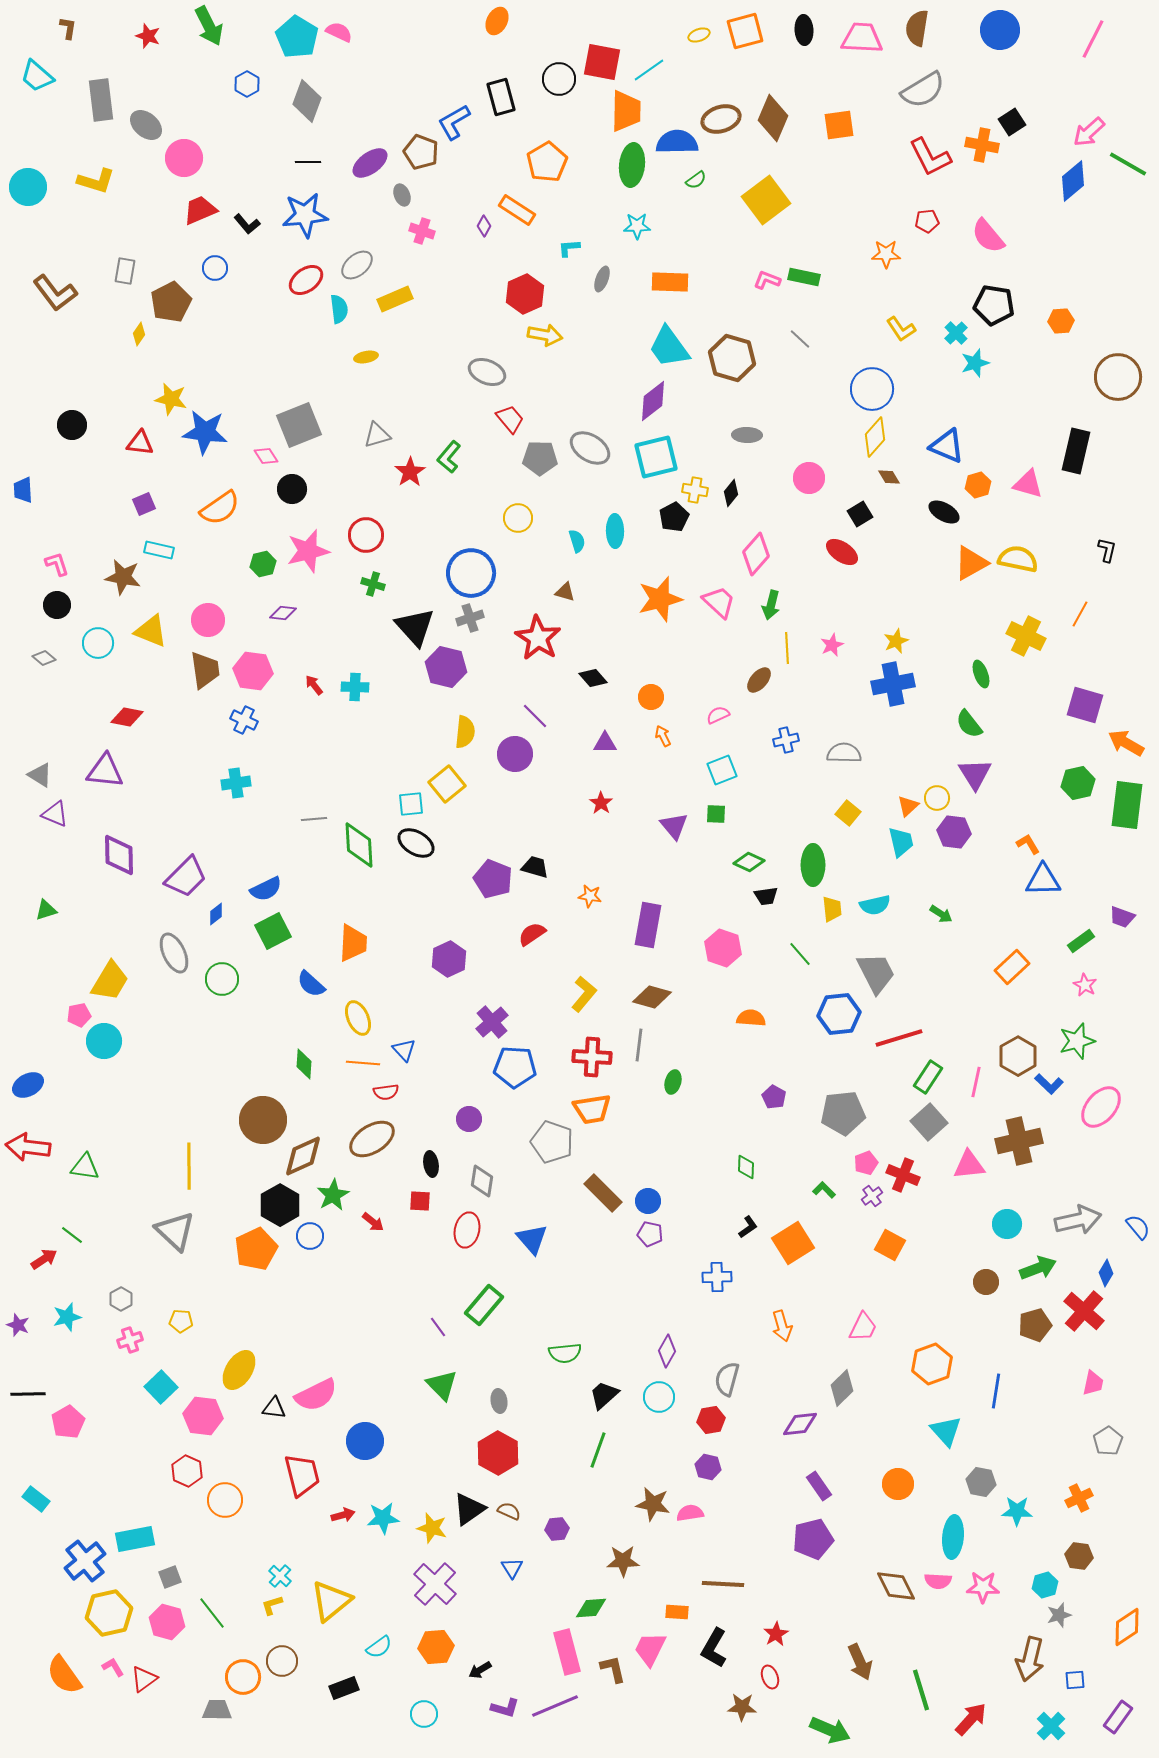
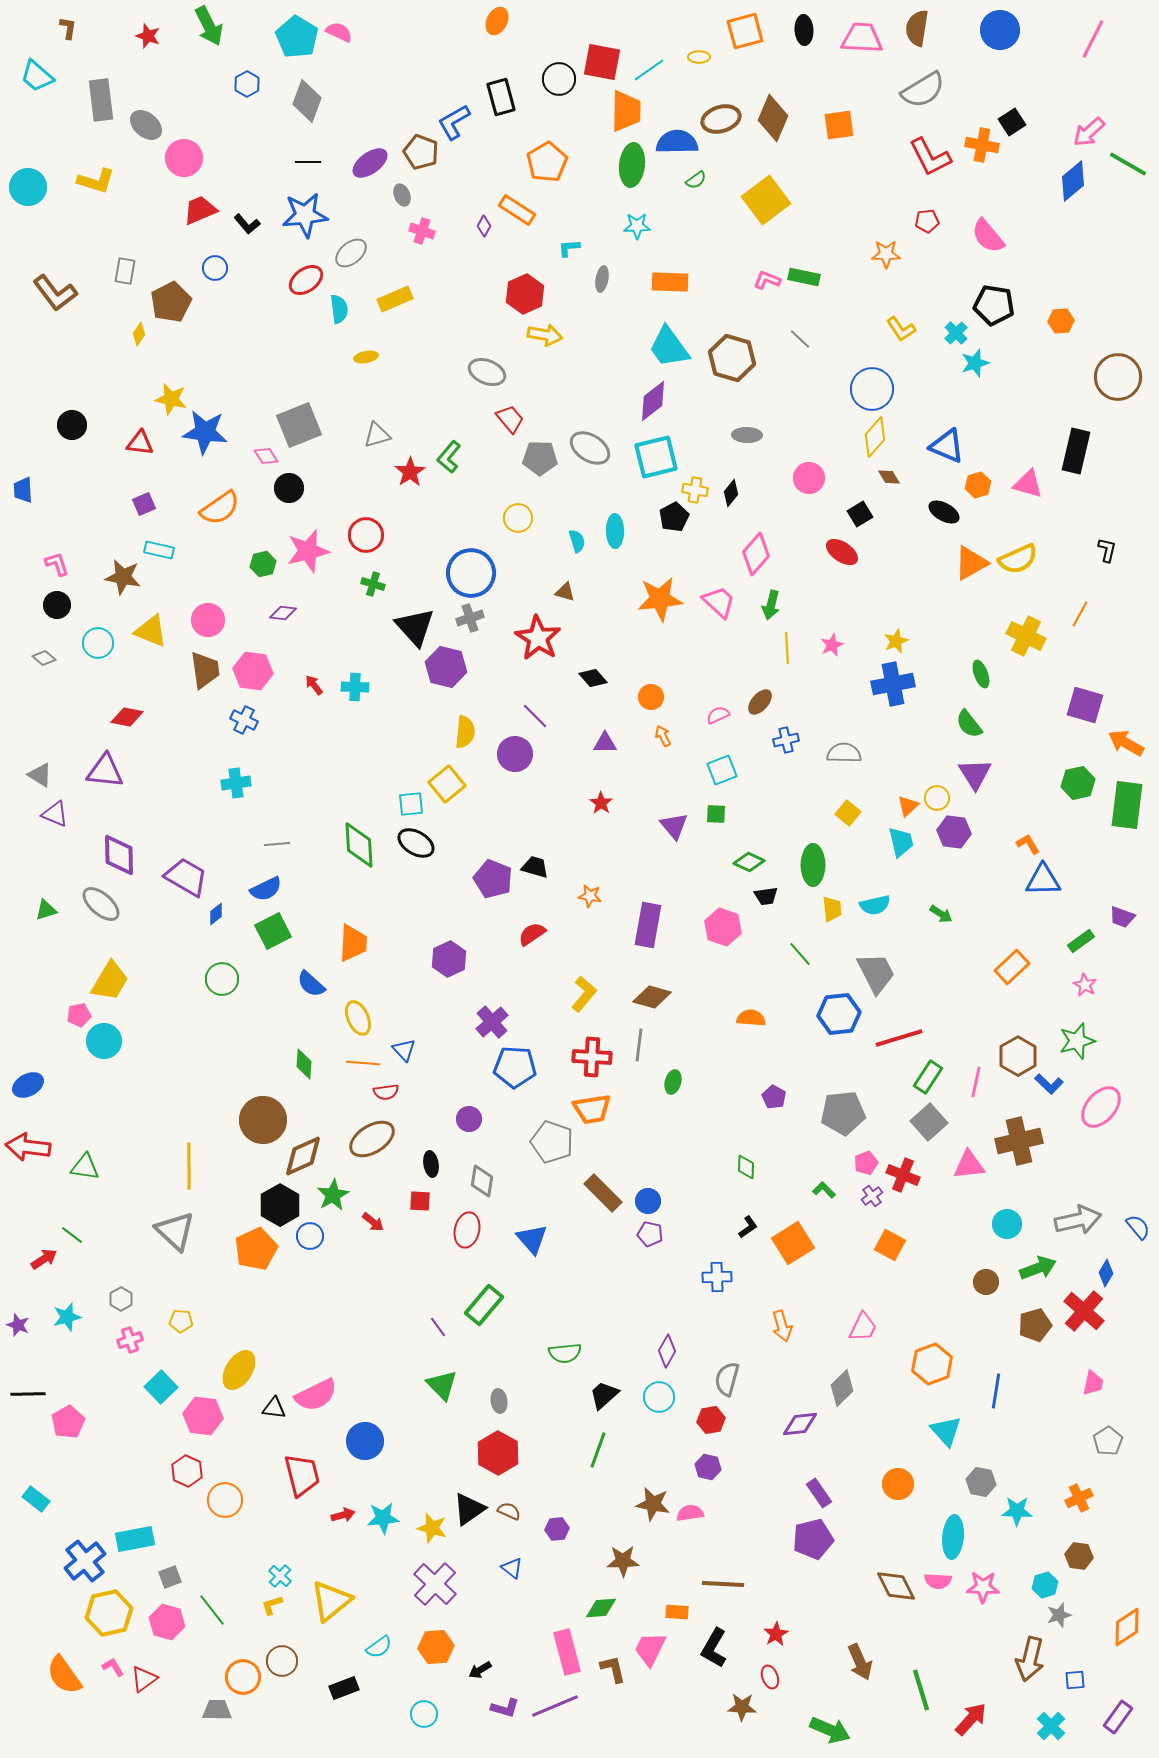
yellow ellipse at (699, 35): moved 22 px down; rotated 20 degrees clockwise
gray ellipse at (357, 265): moved 6 px left, 12 px up
gray ellipse at (602, 279): rotated 10 degrees counterclockwise
black circle at (292, 489): moved 3 px left, 1 px up
yellow semicircle at (1018, 559): rotated 144 degrees clockwise
orange star at (660, 599): rotated 9 degrees clockwise
brown ellipse at (759, 680): moved 1 px right, 22 px down
gray line at (314, 819): moved 37 px left, 25 px down
purple trapezoid at (186, 877): rotated 105 degrees counterclockwise
pink hexagon at (723, 948): moved 21 px up
gray ellipse at (174, 953): moved 73 px left, 49 px up; rotated 24 degrees counterclockwise
purple rectangle at (819, 1486): moved 7 px down
blue triangle at (512, 1568): rotated 20 degrees counterclockwise
green diamond at (591, 1608): moved 10 px right
green line at (212, 1613): moved 3 px up
